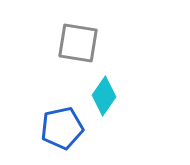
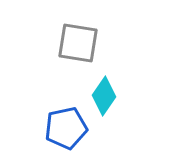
blue pentagon: moved 4 px right
